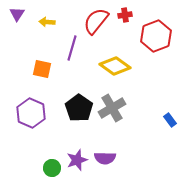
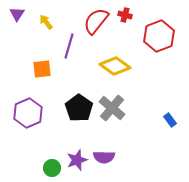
red cross: rotated 24 degrees clockwise
yellow arrow: moved 1 px left; rotated 49 degrees clockwise
red hexagon: moved 3 px right
purple line: moved 3 px left, 2 px up
orange square: rotated 18 degrees counterclockwise
gray cross: rotated 20 degrees counterclockwise
purple hexagon: moved 3 px left; rotated 12 degrees clockwise
purple semicircle: moved 1 px left, 1 px up
